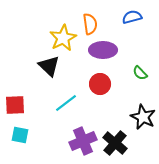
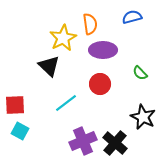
cyan square: moved 4 px up; rotated 18 degrees clockwise
